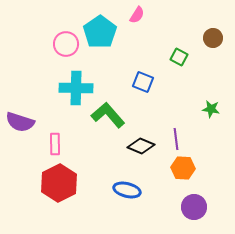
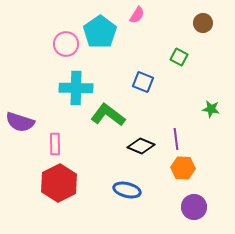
brown circle: moved 10 px left, 15 px up
green L-shape: rotated 12 degrees counterclockwise
